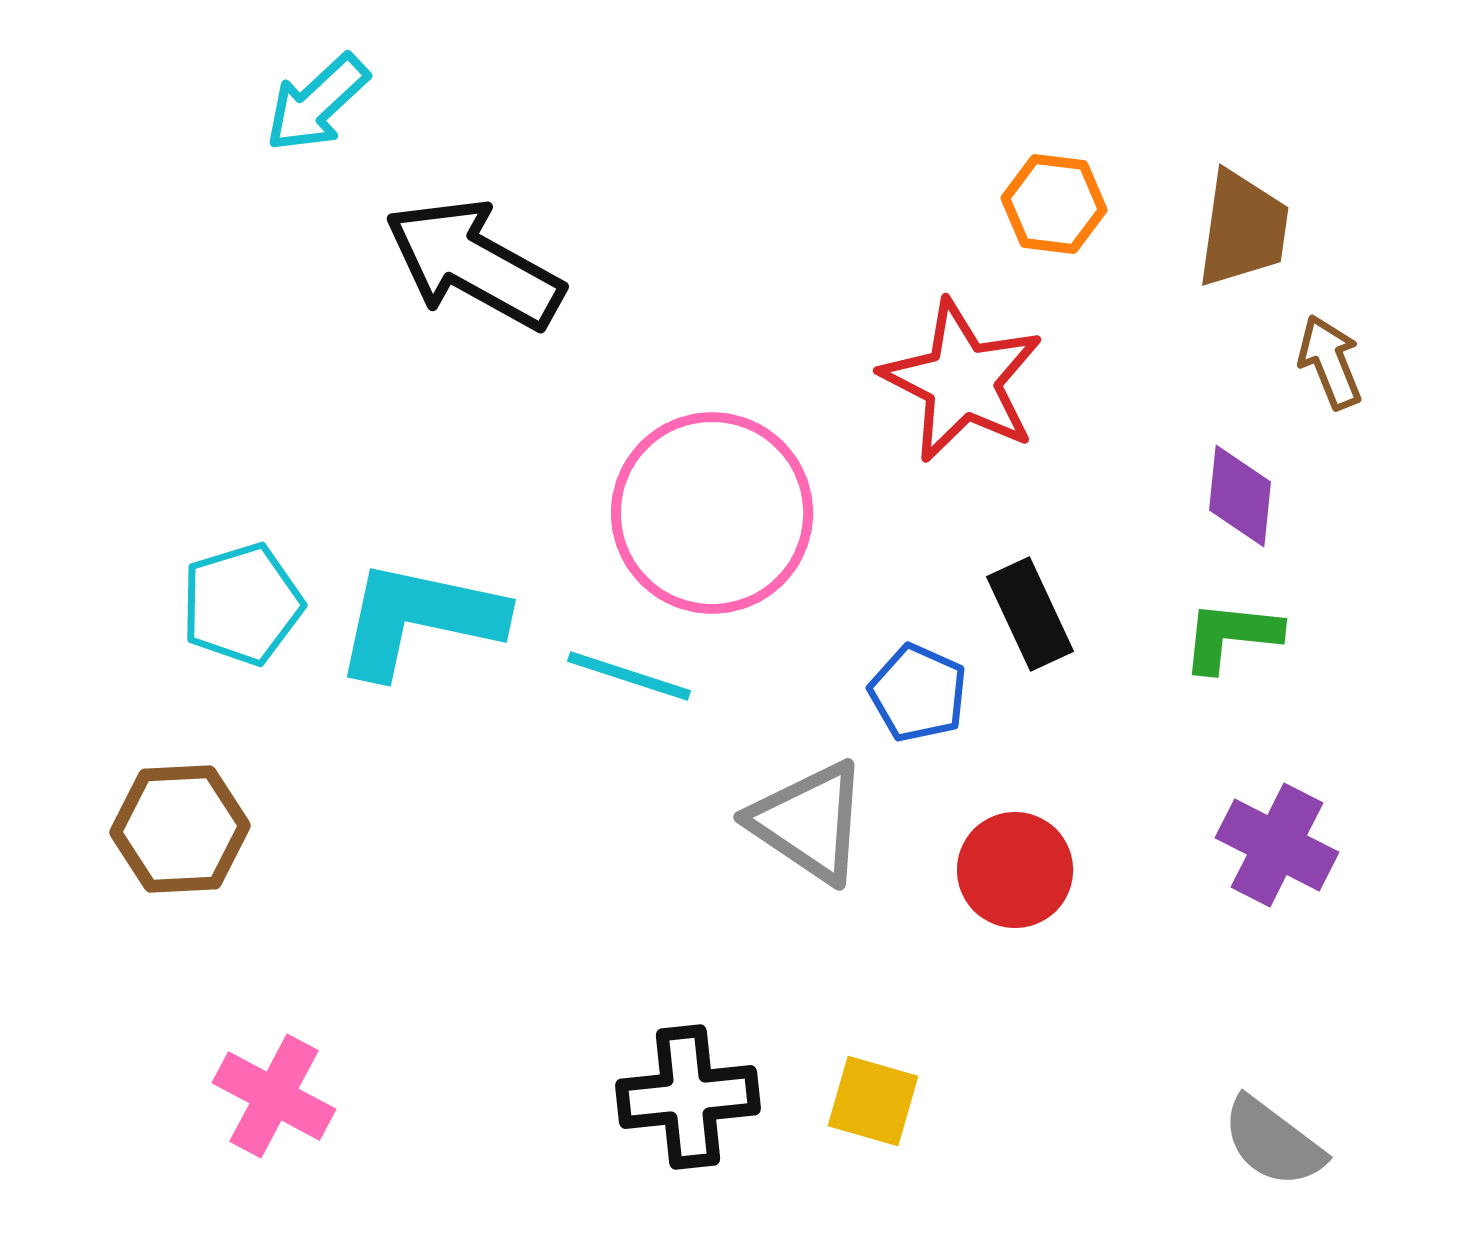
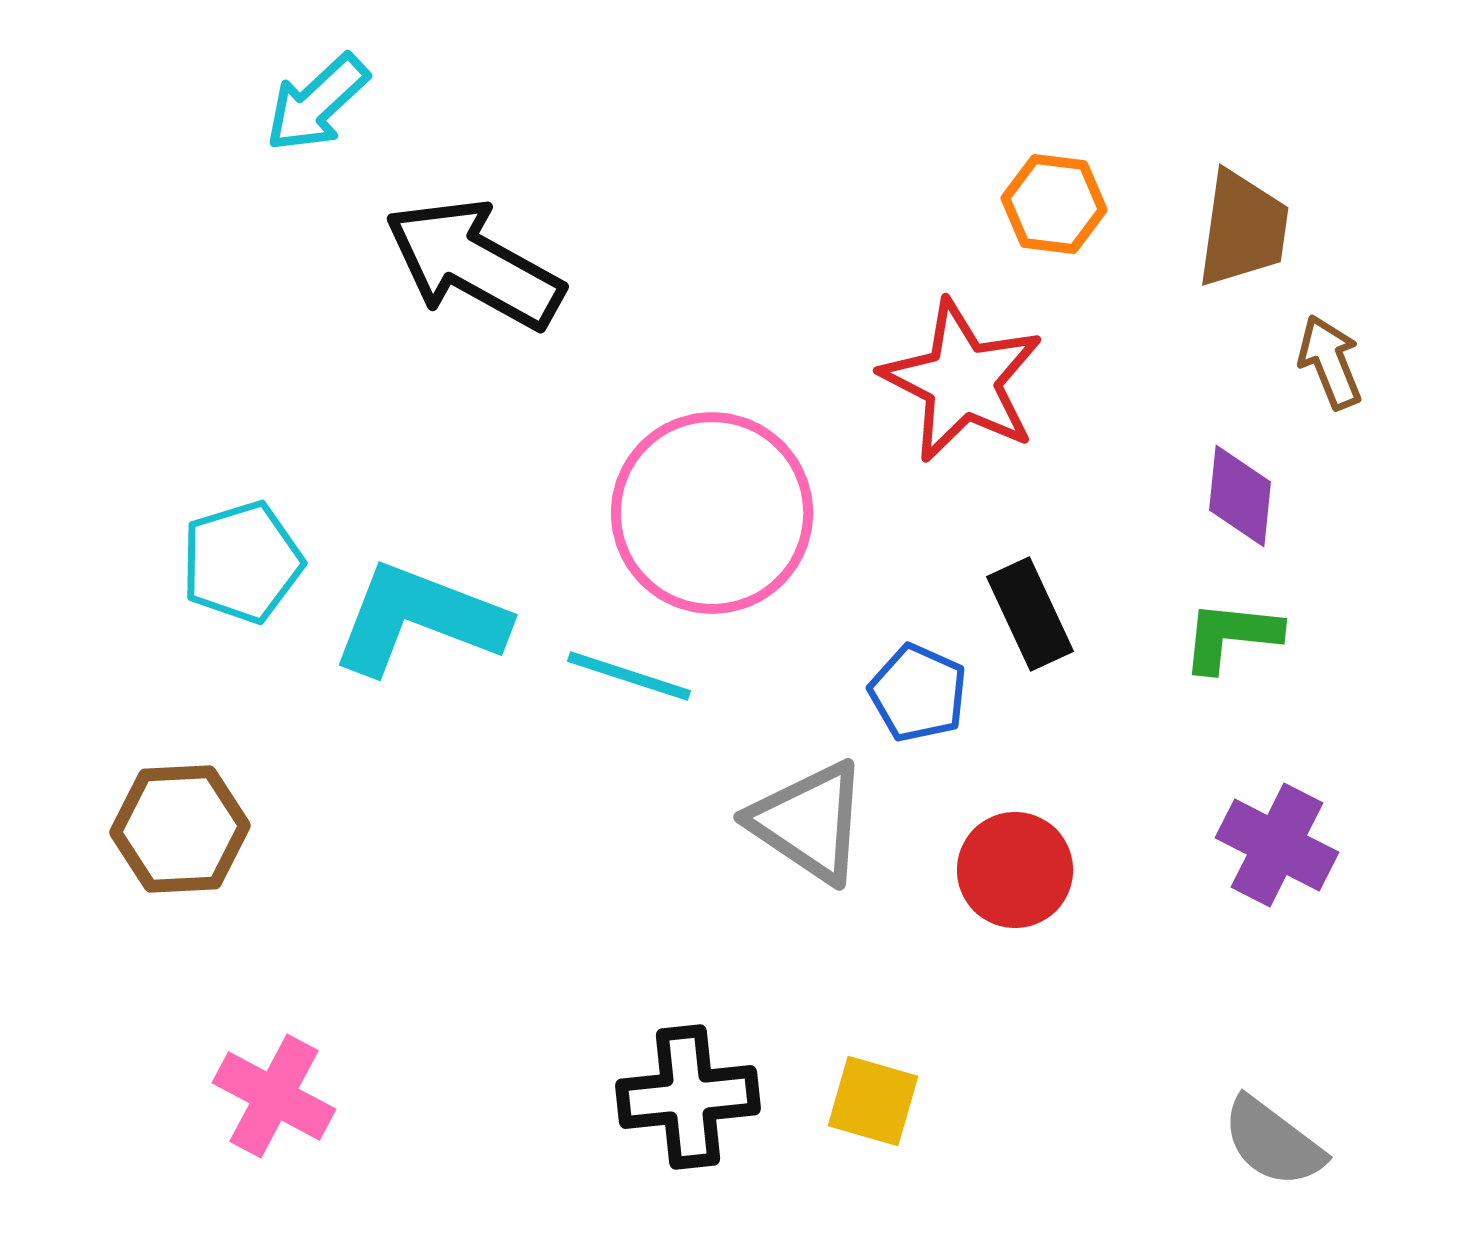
cyan pentagon: moved 42 px up
cyan L-shape: rotated 9 degrees clockwise
